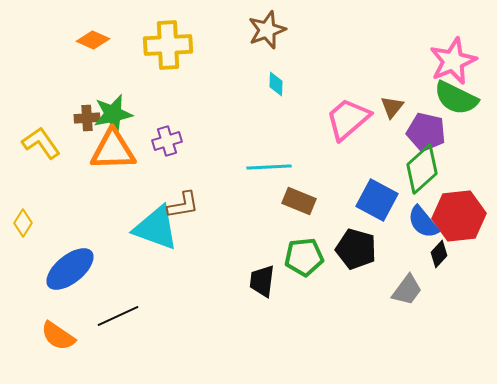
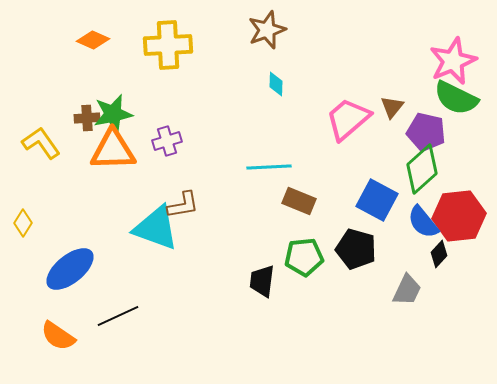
gray trapezoid: rotated 12 degrees counterclockwise
